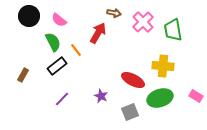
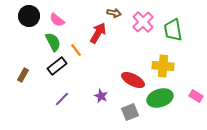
pink semicircle: moved 2 px left
